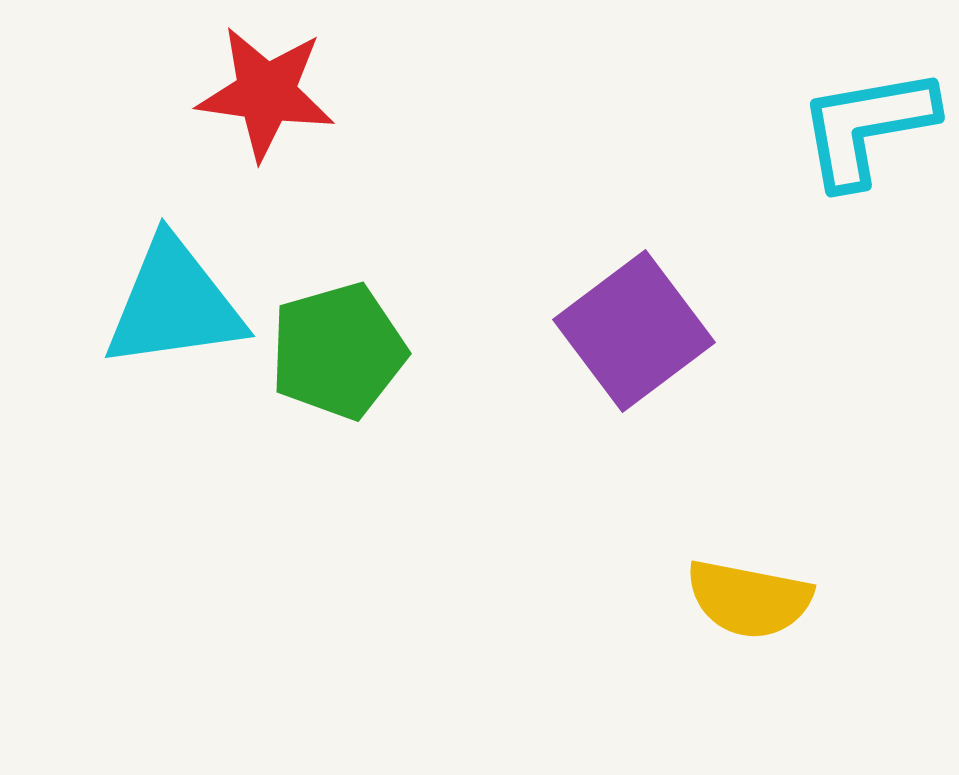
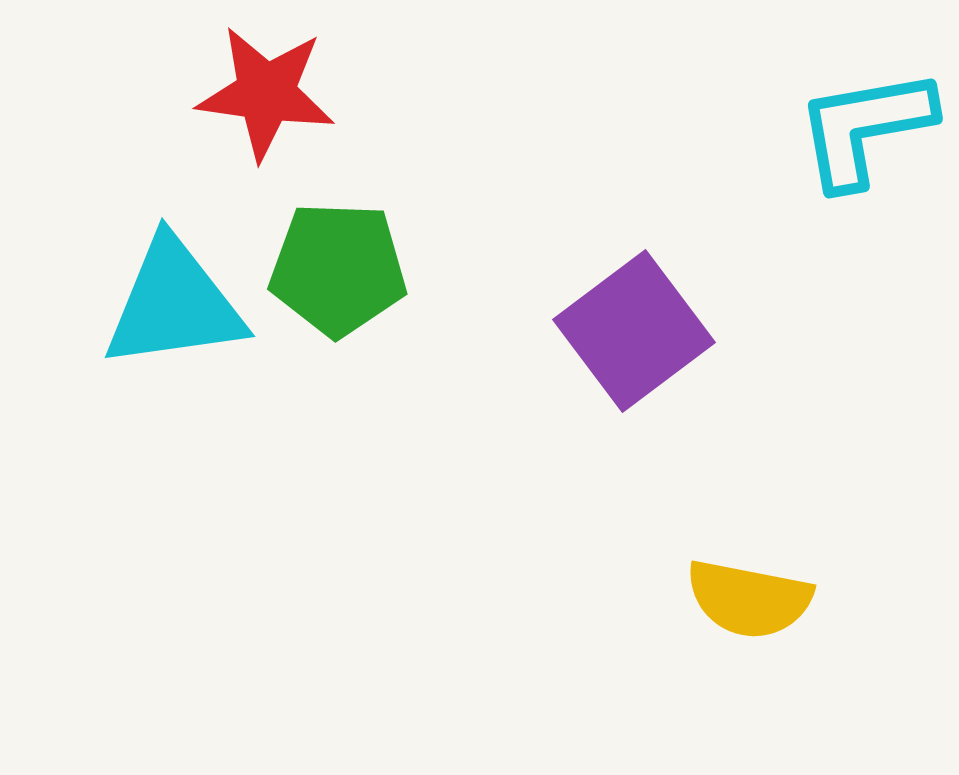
cyan L-shape: moved 2 px left, 1 px down
green pentagon: moved 82 px up; rotated 18 degrees clockwise
